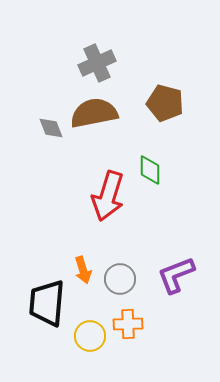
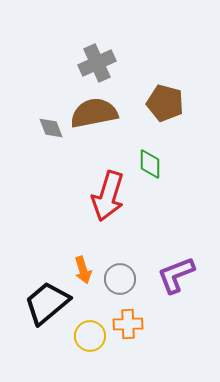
green diamond: moved 6 px up
black trapezoid: rotated 45 degrees clockwise
